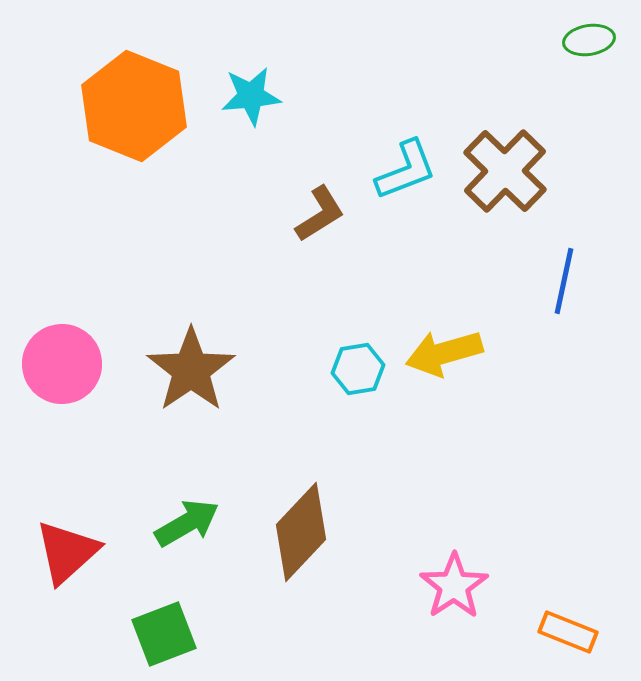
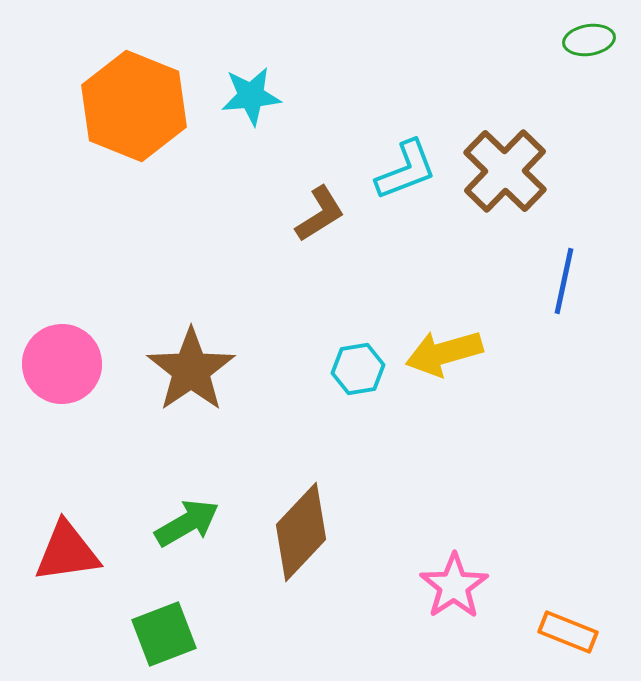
red triangle: rotated 34 degrees clockwise
